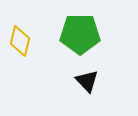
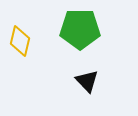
green pentagon: moved 5 px up
